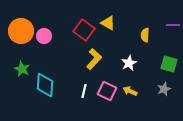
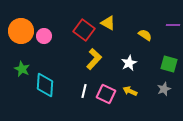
yellow semicircle: rotated 120 degrees clockwise
pink square: moved 1 px left, 3 px down
